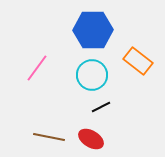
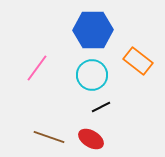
brown line: rotated 8 degrees clockwise
